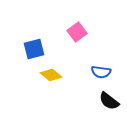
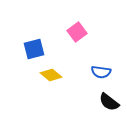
black semicircle: moved 1 px down
